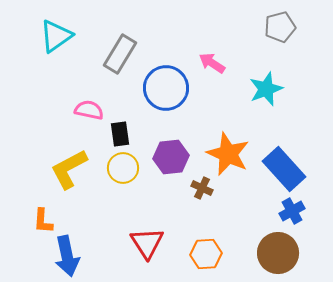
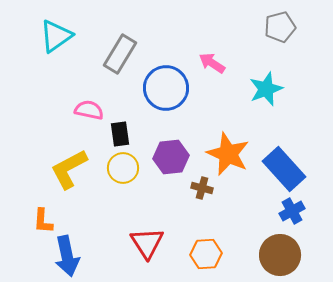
brown cross: rotated 10 degrees counterclockwise
brown circle: moved 2 px right, 2 px down
